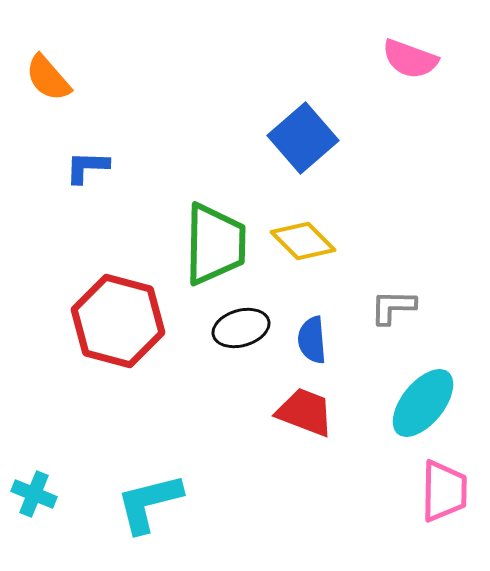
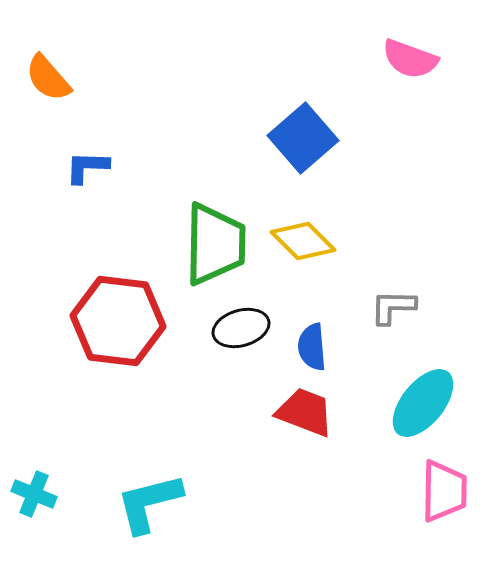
red hexagon: rotated 8 degrees counterclockwise
blue semicircle: moved 7 px down
